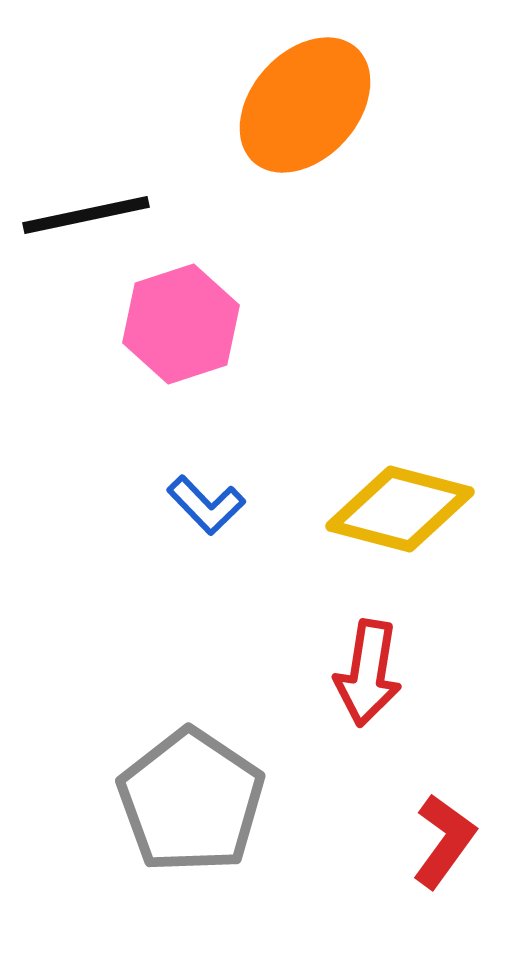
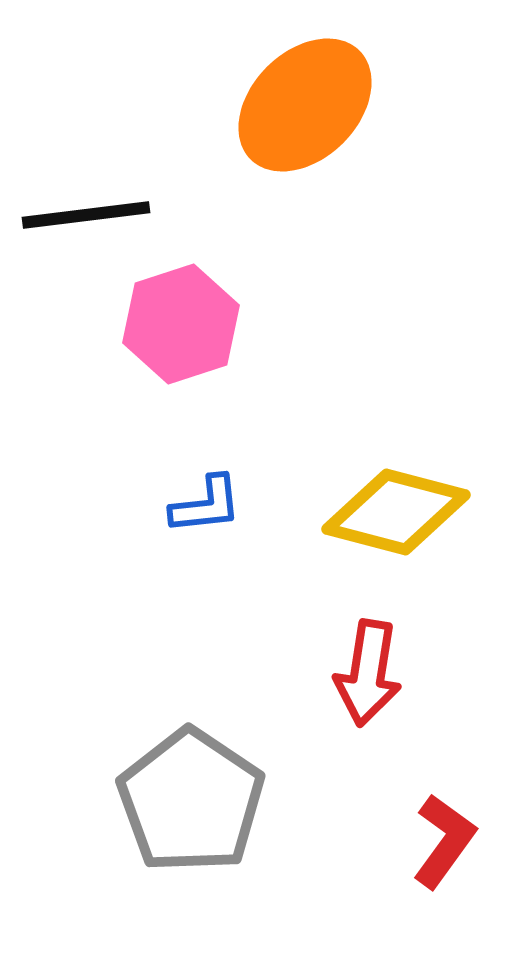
orange ellipse: rotated 3 degrees clockwise
black line: rotated 5 degrees clockwise
blue L-shape: rotated 52 degrees counterclockwise
yellow diamond: moved 4 px left, 3 px down
